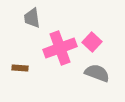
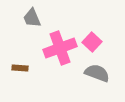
gray trapezoid: rotated 15 degrees counterclockwise
